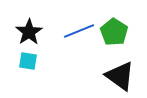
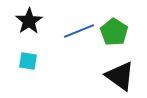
black star: moved 11 px up
